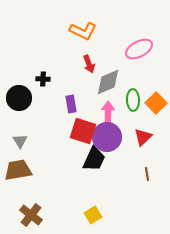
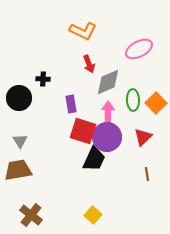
yellow square: rotated 18 degrees counterclockwise
